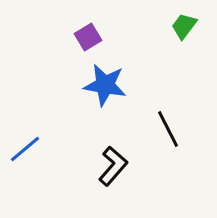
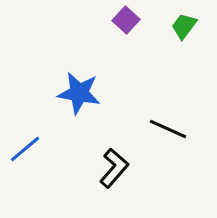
purple square: moved 38 px right, 17 px up; rotated 16 degrees counterclockwise
blue star: moved 26 px left, 8 px down
black line: rotated 39 degrees counterclockwise
black L-shape: moved 1 px right, 2 px down
